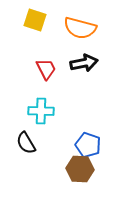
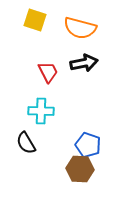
red trapezoid: moved 2 px right, 3 px down
